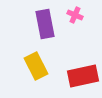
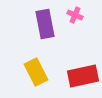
yellow rectangle: moved 6 px down
